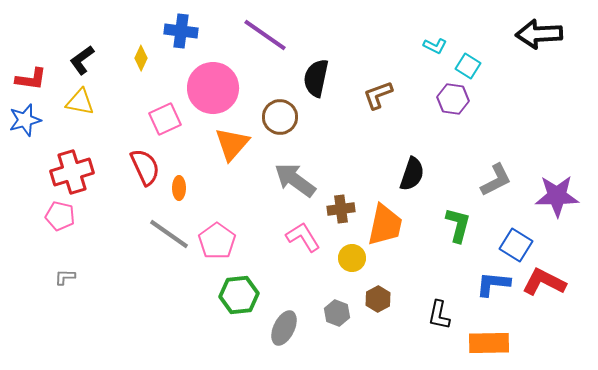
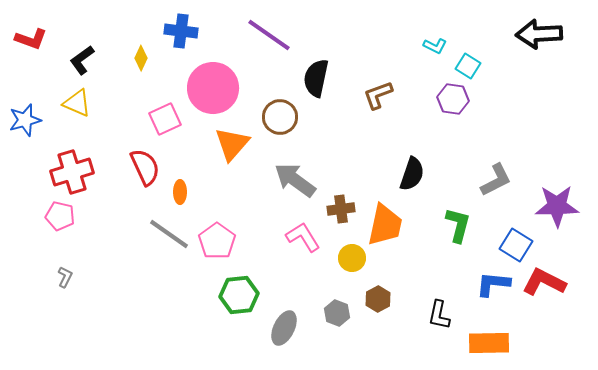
purple line at (265, 35): moved 4 px right
red L-shape at (31, 79): moved 40 px up; rotated 12 degrees clockwise
yellow triangle at (80, 102): moved 3 px left, 1 px down; rotated 12 degrees clockwise
orange ellipse at (179, 188): moved 1 px right, 4 px down
purple star at (557, 196): moved 10 px down
gray L-shape at (65, 277): rotated 115 degrees clockwise
